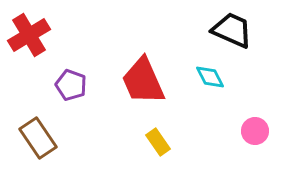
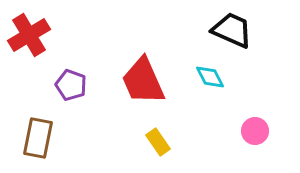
brown rectangle: rotated 45 degrees clockwise
